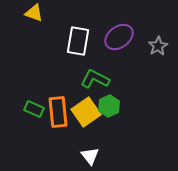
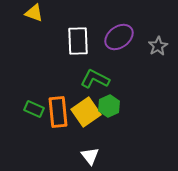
white rectangle: rotated 12 degrees counterclockwise
